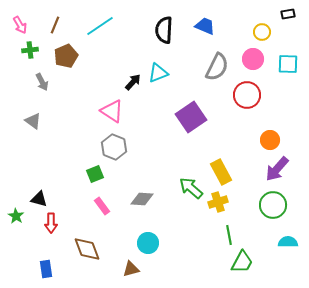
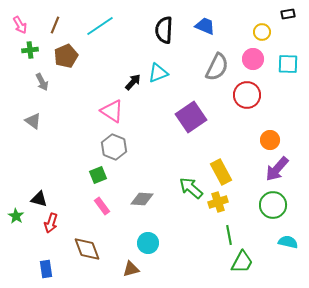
green square: moved 3 px right, 1 px down
red arrow: rotated 18 degrees clockwise
cyan semicircle: rotated 12 degrees clockwise
